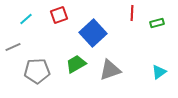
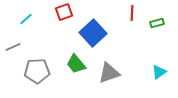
red square: moved 5 px right, 3 px up
green trapezoid: rotated 100 degrees counterclockwise
gray triangle: moved 1 px left, 3 px down
